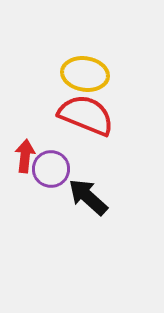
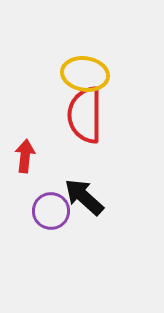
red semicircle: moved 1 px left; rotated 112 degrees counterclockwise
purple circle: moved 42 px down
black arrow: moved 4 px left
